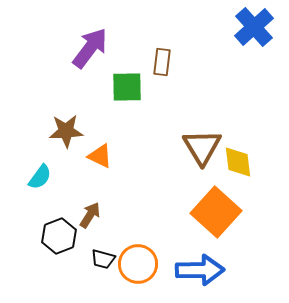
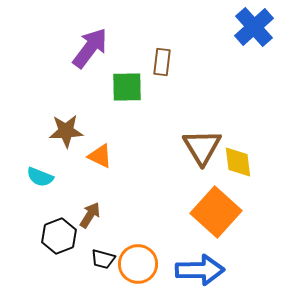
cyan semicircle: rotated 76 degrees clockwise
